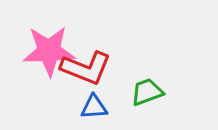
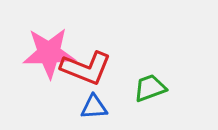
pink star: moved 2 px down
green trapezoid: moved 3 px right, 4 px up
